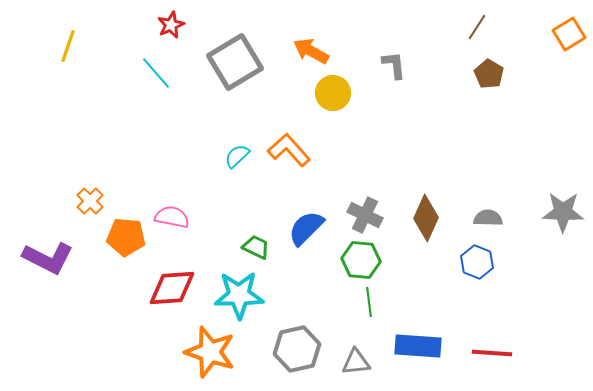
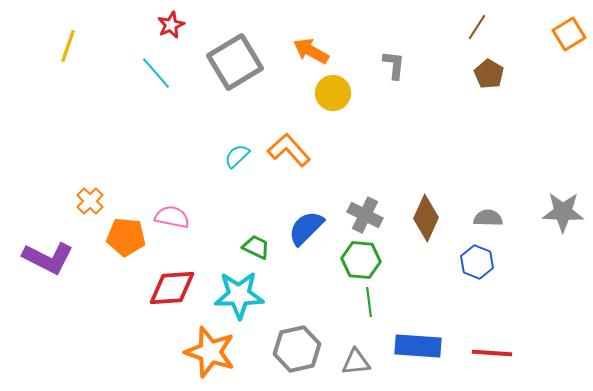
gray L-shape: rotated 12 degrees clockwise
